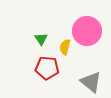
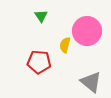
green triangle: moved 23 px up
yellow semicircle: moved 2 px up
red pentagon: moved 8 px left, 6 px up
